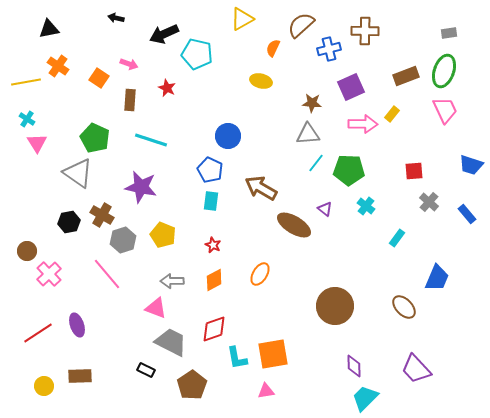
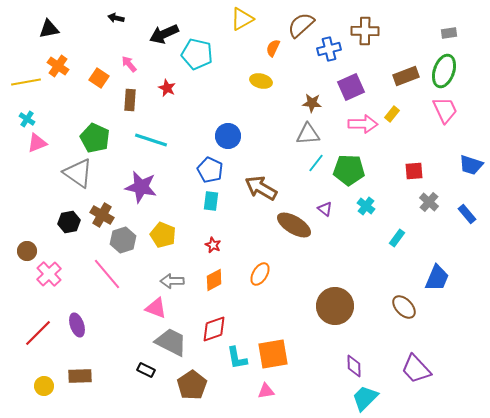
pink arrow at (129, 64): rotated 150 degrees counterclockwise
pink triangle at (37, 143): rotated 40 degrees clockwise
red line at (38, 333): rotated 12 degrees counterclockwise
